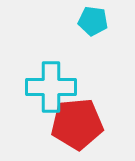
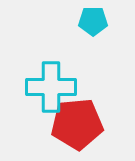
cyan pentagon: rotated 8 degrees counterclockwise
